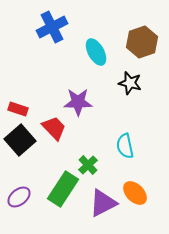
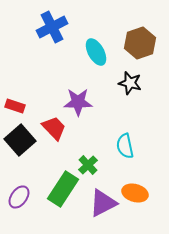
brown hexagon: moved 2 px left, 1 px down
red rectangle: moved 3 px left, 3 px up
orange ellipse: rotated 30 degrees counterclockwise
purple ellipse: rotated 15 degrees counterclockwise
